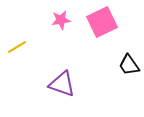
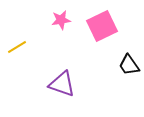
pink square: moved 4 px down
